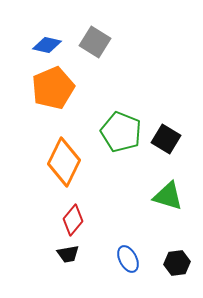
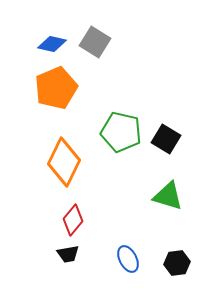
blue diamond: moved 5 px right, 1 px up
orange pentagon: moved 3 px right
green pentagon: rotated 9 degrees counterclockwise
